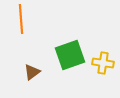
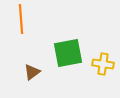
green square: moved 2 px left, 2 px up; rotated 8 degrees clockwise
yellow cross: moved 1 px down
